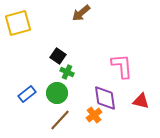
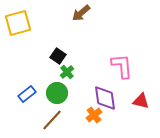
green cross: rotated 24 degrees clockwise
brown line: moved 8 px left
